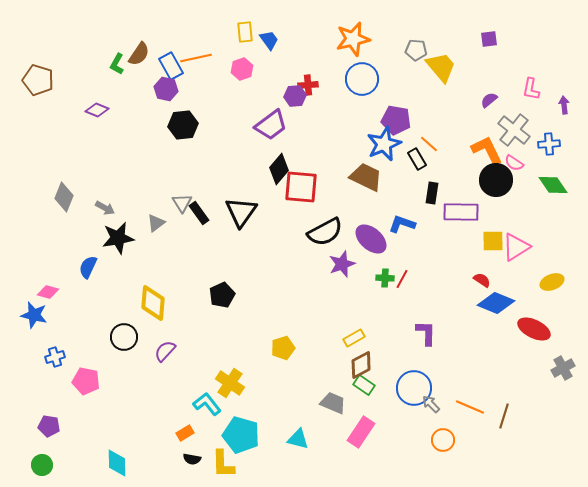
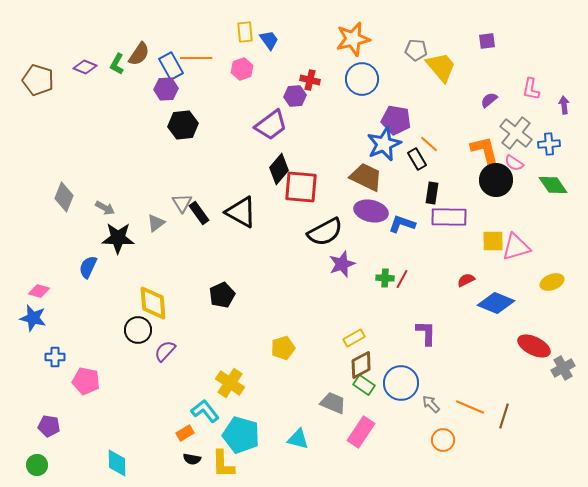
purple square at (489, 39): moved 2 px left, 2 px down
orange line at (196, 58): rotated 12 degrees clockwise
red cross at (308, 85): moved 2 px right, 5 px up; rotated 18 degrees clockwise
purple hexagon at (166, 89): rotated 15 degrees counterclockwise
purple diamond at (97, 110): moved 12 px left, 43 px up
gray cross at (514, 130): moved 2 px right, 3 px down
orange L-shape at (487, 150): moved 2 px left, 1 px down; rotated 12 degrees clockwise
black triangle at (241, 212): rotated 36 degrees counterclockwise
purple rectangle at (461, 212): moved 12 px left, 5 px down
black star at (118, 238): rotated 12 degrees clockwise
purple ellipse at (371, 239): moved 28 px up; rotated 28 degrees counterclockwise
pink triangle at (516, 247): rotated 16 degrees clockwise
red semicircle at (482, 280): moved 16 px left; rotated 60 degrees counterclockwise
pink diamond at (48, 292): moved 9 px left, 1 px up
yellow diamond at (153, 303): rotated 9 degrees counterclockwise
blue star at (34, 315): moved 1 px left, 3 px down
red ellipse at (534, 329): moved 17 px down
black circle at (124, 337): moved 14 px right, 7 px up
blue cross at (55, 357): rotated 18 degrees clockwise
blue circle at (414, 388): moved 13 px left, 5 px up
cyan L-shape at (207, 404): moved 2 px left, 7 px down
green circle at (42, 465): moved 5 px left
